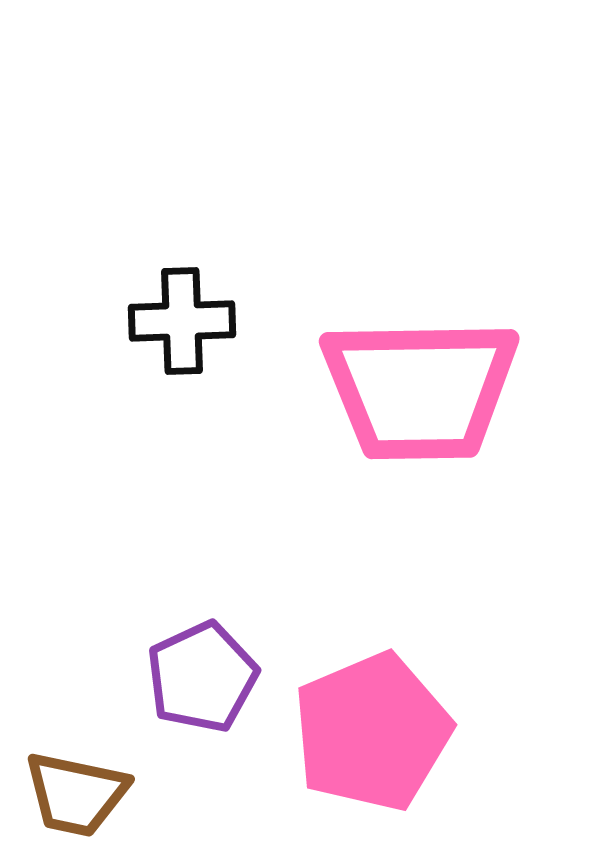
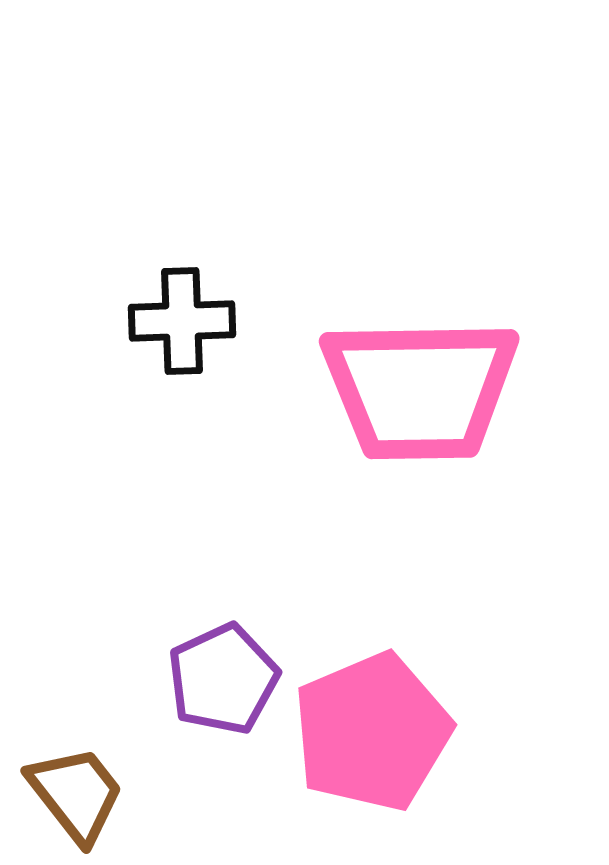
purple pentagon: moved 21 px right, 2 px down
brown trapezoid: rotated 140 degrees counterclockwise
